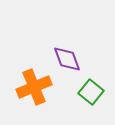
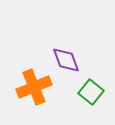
purple diamond: moved 1 px left, 1 px down
